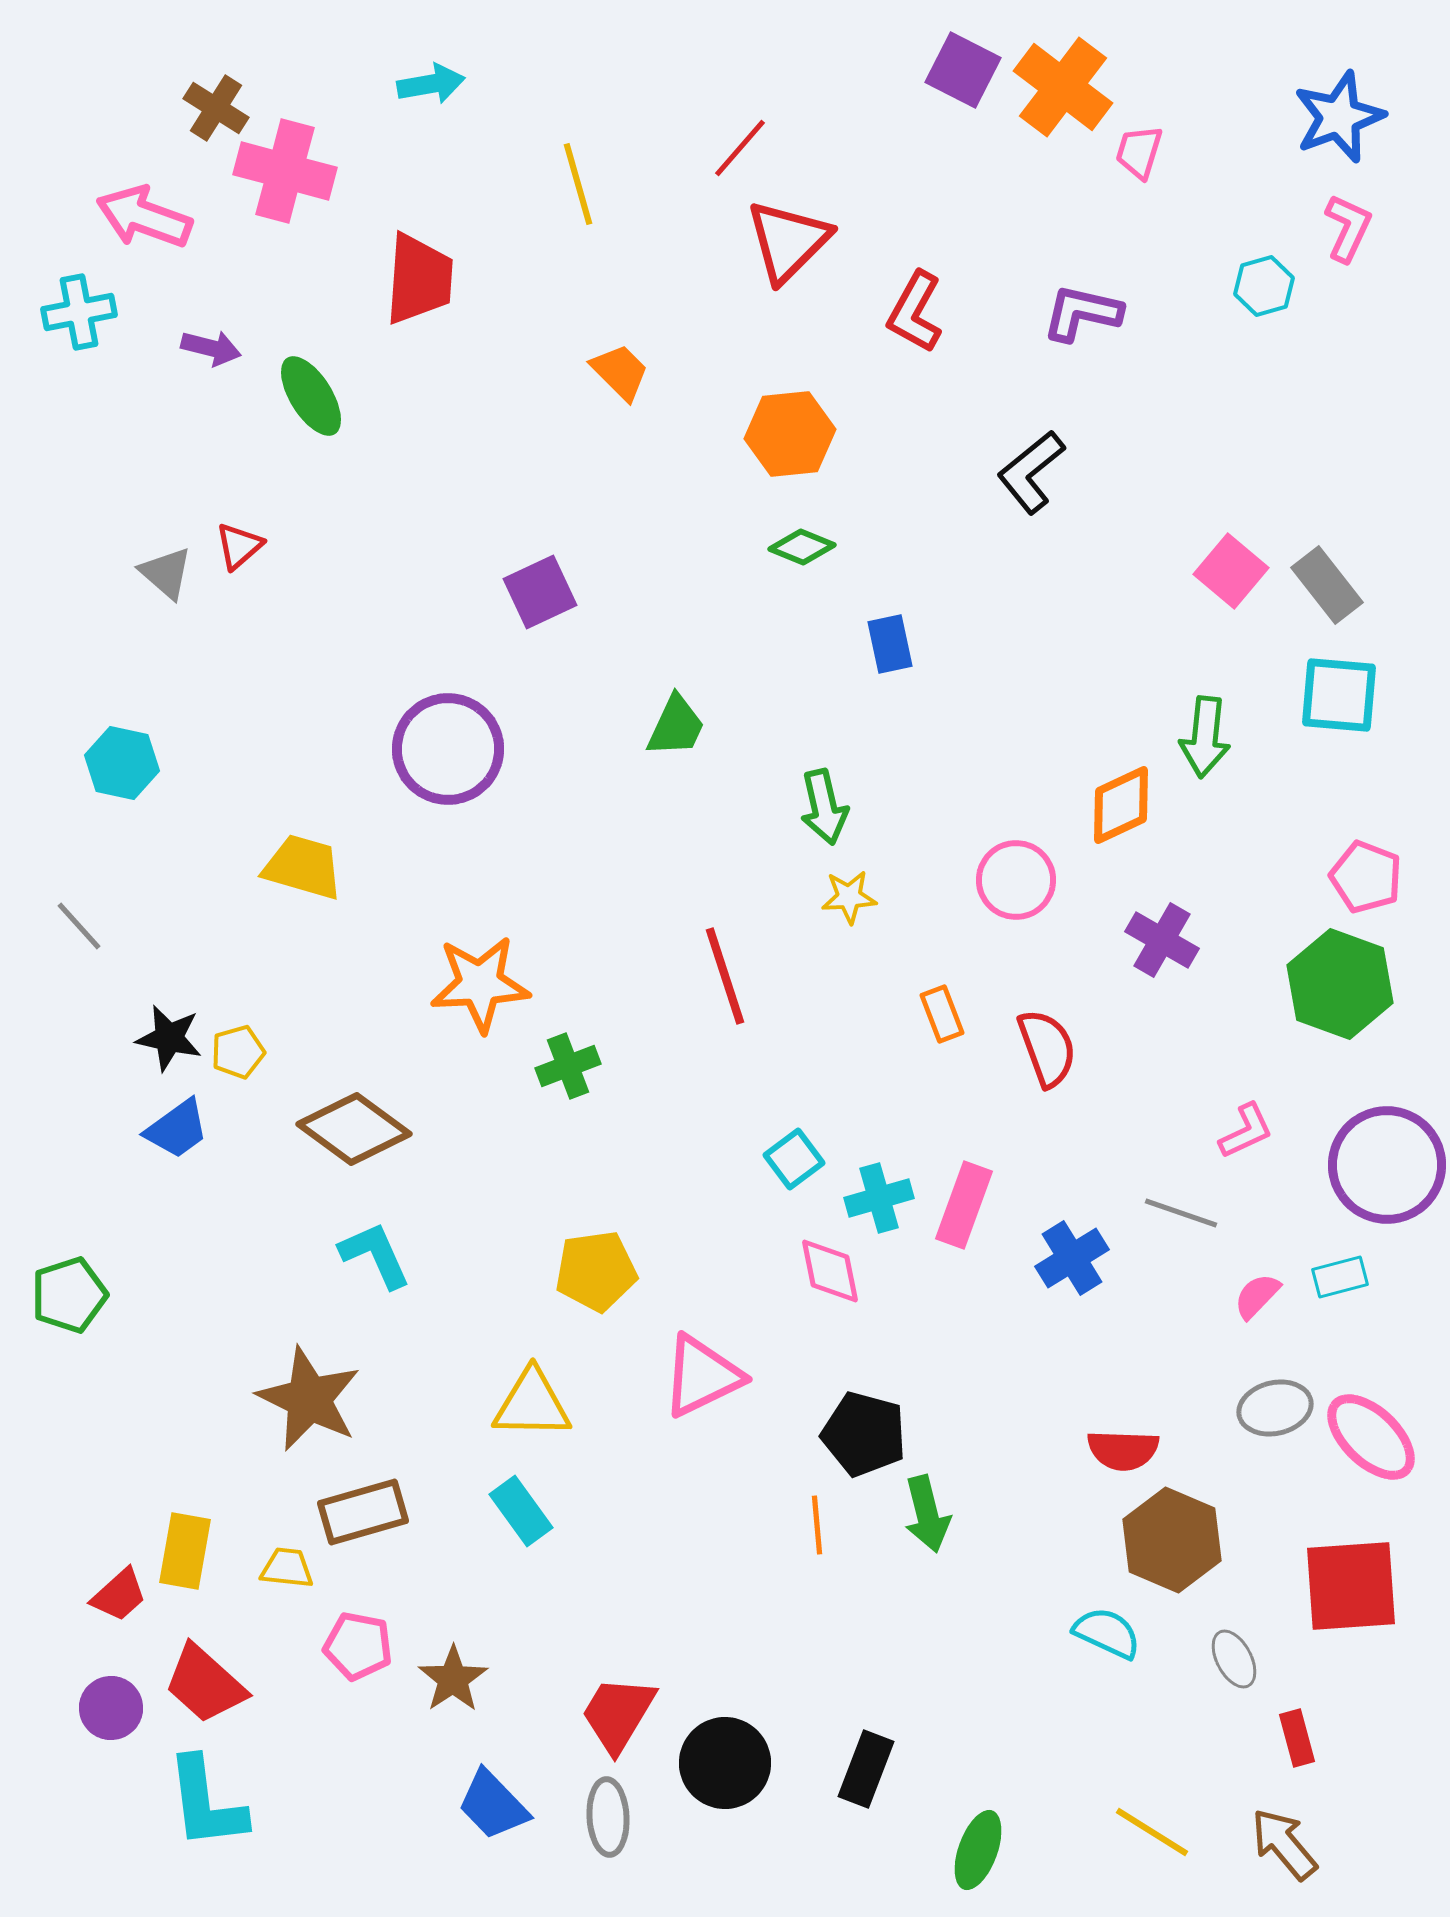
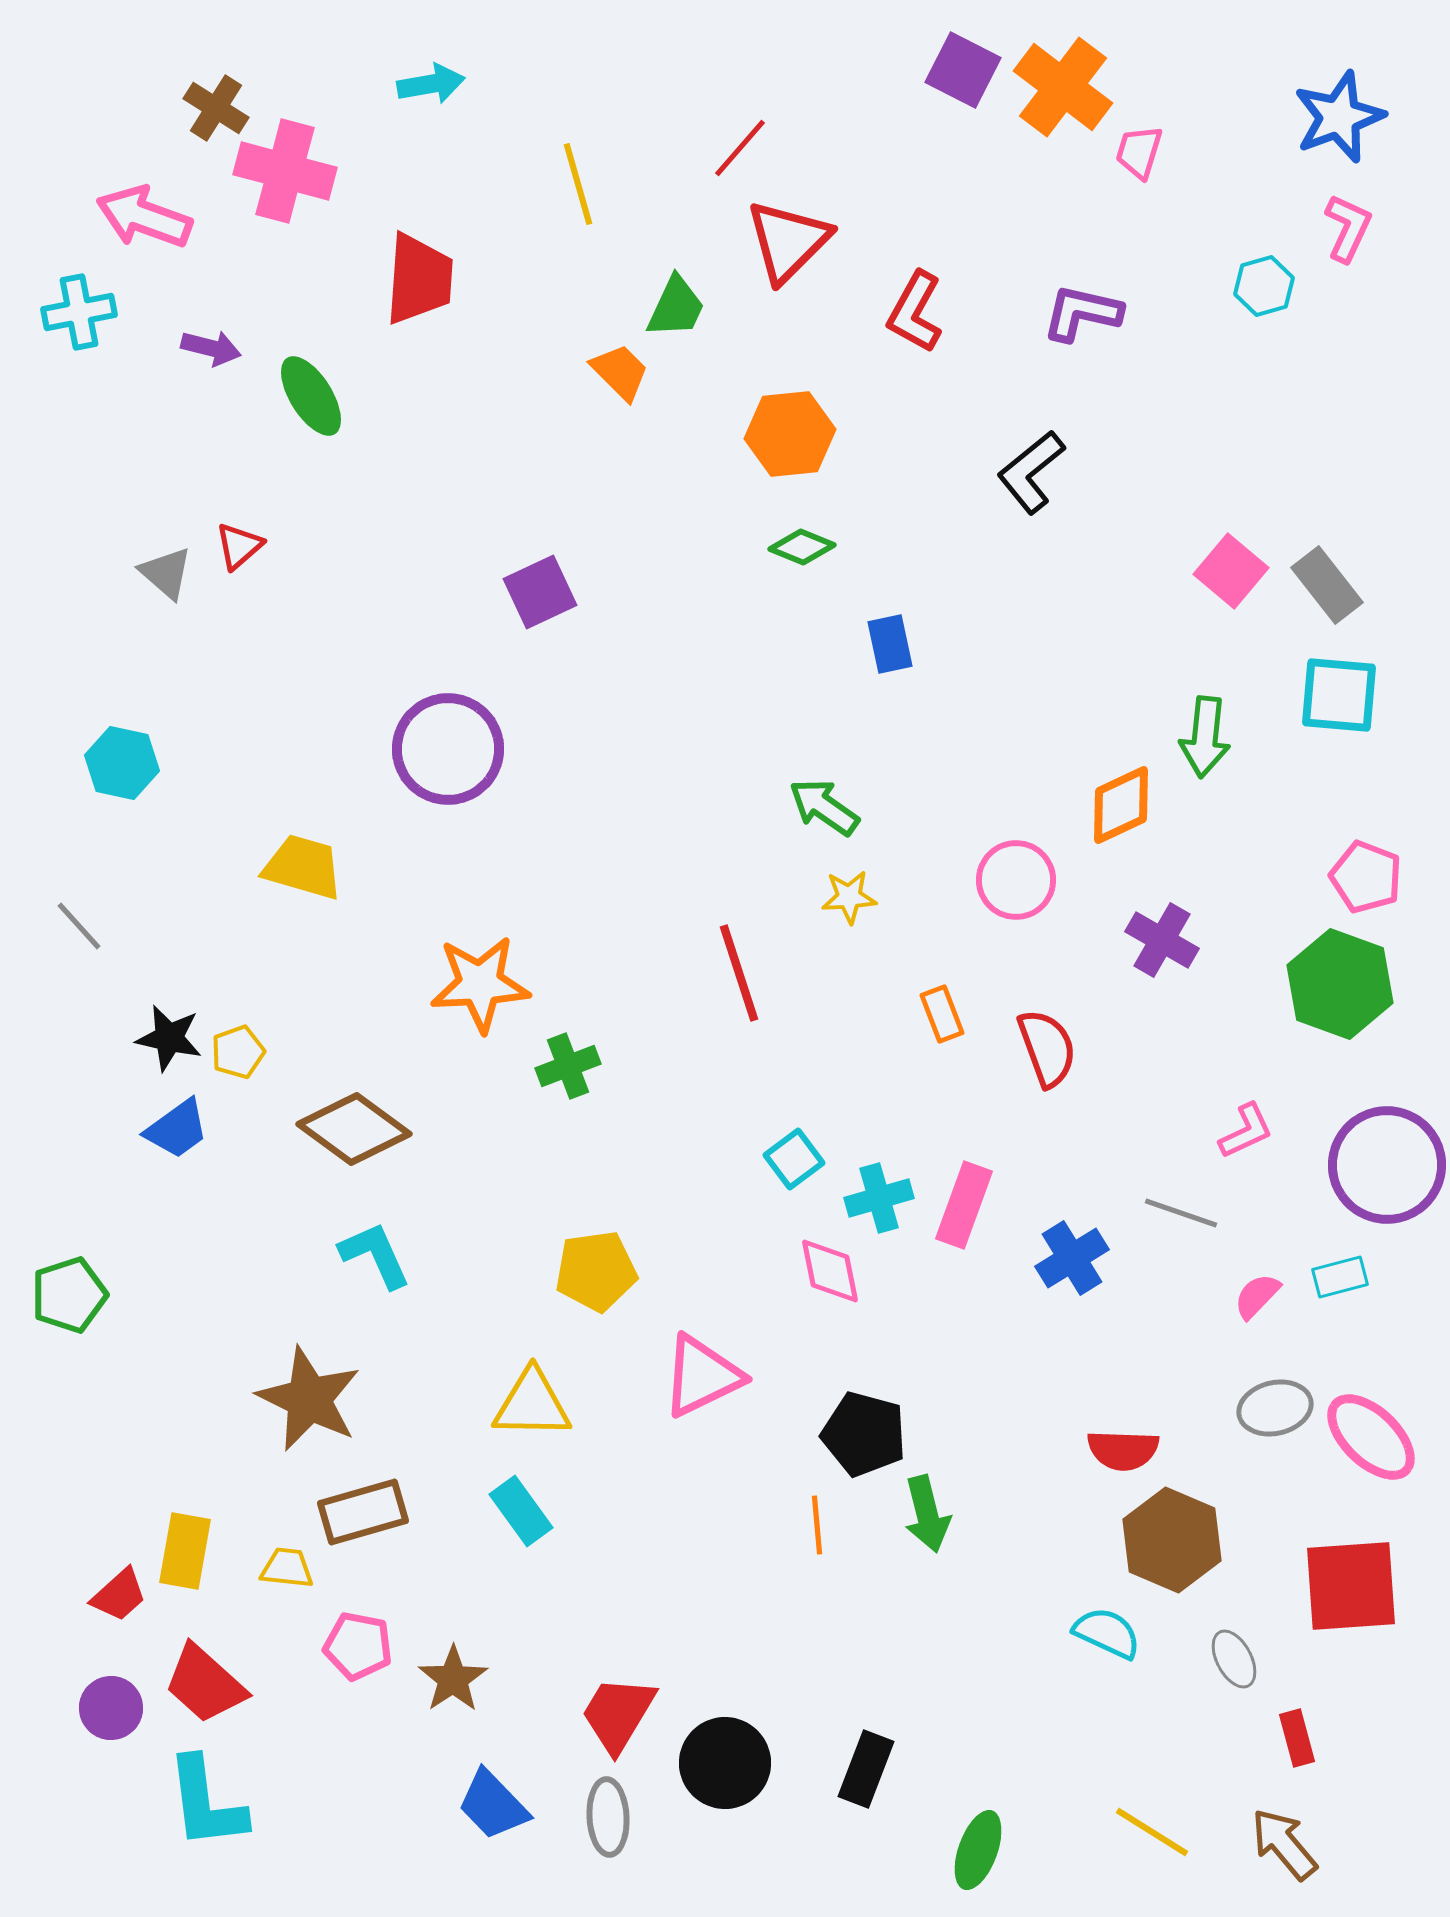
green trapezoid at (676, 726): moved 419 px up
green arrow at (824, 807): rotated 138 degrees clockwise
red line at (725, 976): moved 14 px right, 3 px up
yellow pentagon at (238, 1052): rotated 4 degrees counterclockwise
